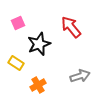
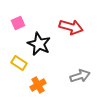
red arrow: rotated 145 degrees clockwise
black star: rotated 25 degrees counterclockwise
yellow rectangle: moved 3 px right
